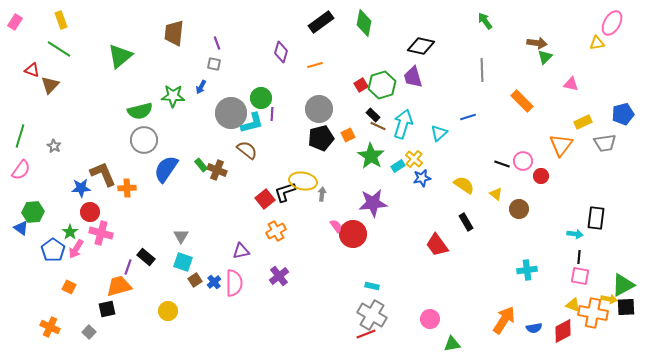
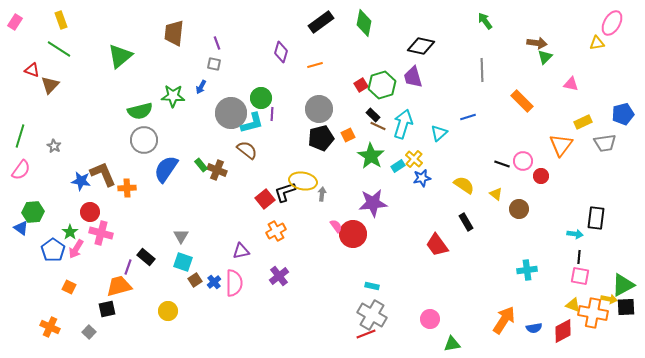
blue star at (81, 188): moved 7 px up; rotated 12 degrees clockwise
